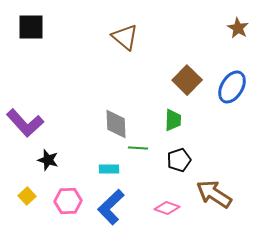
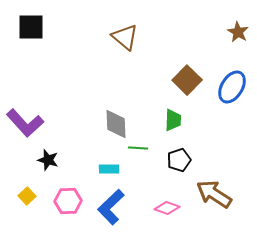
brown star: moved 4 px down
